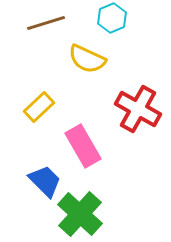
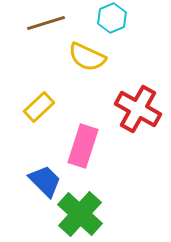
yellow semicircle: moved 2 px up
pink rectangle: rotated 48 degrees clockwise
